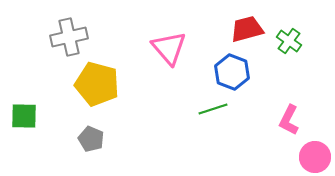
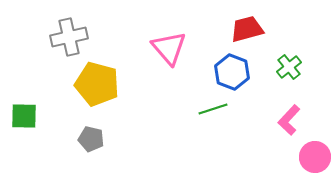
green cross: moved 26 px down; rotated 15 degrees clockwise
pink L-shape: rotated 16 degrees clockwise
gray pentagon: rotated 10 degrees counterclockwise
